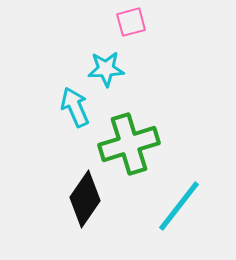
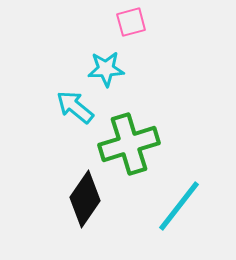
cyan arrow: rotated 27 degrees counterclockwise
